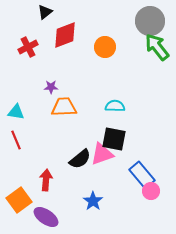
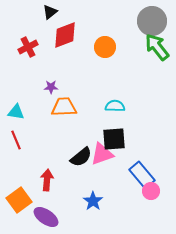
black triangle: moved 5 px right
gray circle: moved 2 px right
black square: rotated 15 degrees counterclockwise
black semicircle: moved 1 px right, 2 px up
red arrow: moved 1 px right
